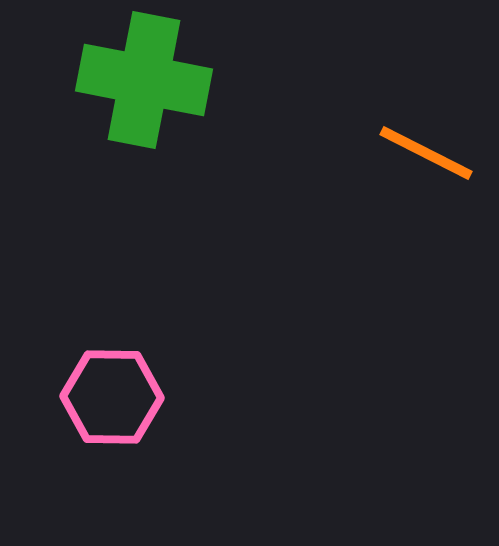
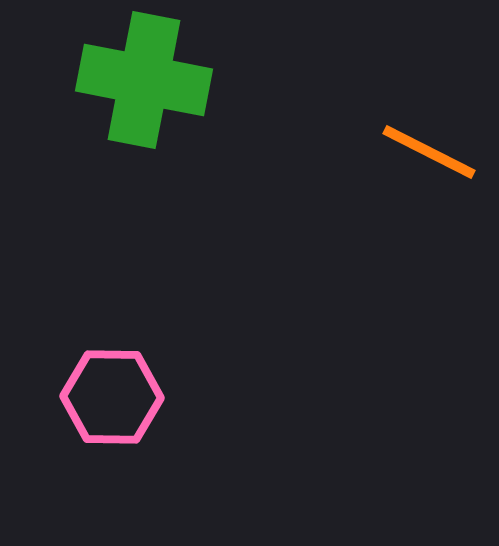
orange line: moved 3 px right, 1 px up
